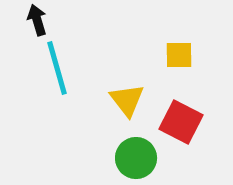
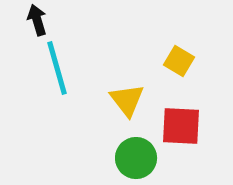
yellow square: moved 6 px down; rotated 32 degrees clockwise
red square: moved 4 px down; rotated 24 degrees counterclockwise
